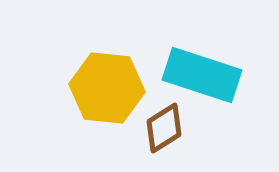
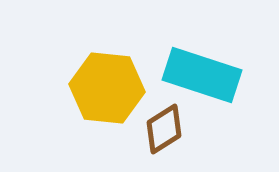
brown diamond: moved 1 px down
